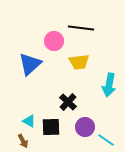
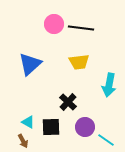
pink circle: moved 17 px up
cyan triangle: moved 1 px left, 1 px down
